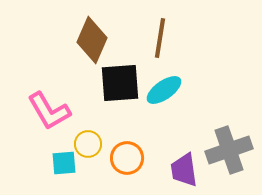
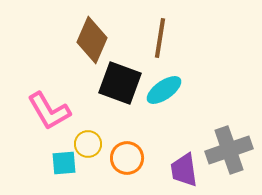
black square: rotated 24 degrees clockwise
